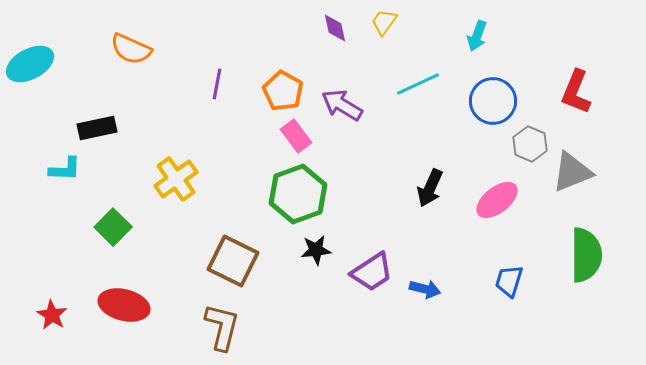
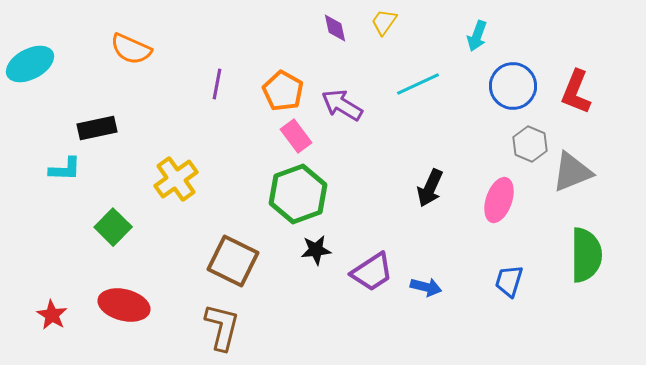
blue circle: moved 20 px right, 15 px up
pink ellipse: moved 2 px right; rotated 33 degrees counterclockwise
blue arrow: moved 1 px right, 2 px up
